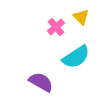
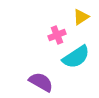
yellow triangle: rotated 42 degrees clockwise
pink cross: moved 1 px right, 8 px down; rotated 18 degrees clockwise
